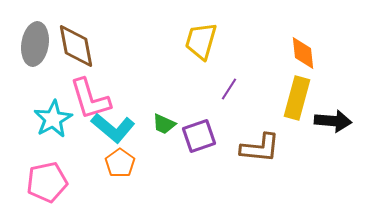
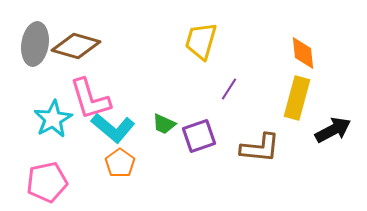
brown diamond: rotated 63 degrees counterclockwise
black arrow: moved 9 px down; rotated 33 degrees counterclockwise
